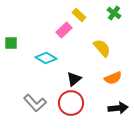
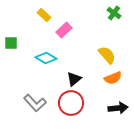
yellow rectangle: moved 35 px left
yellow semicircle: moved 5 px right, 7 px down
